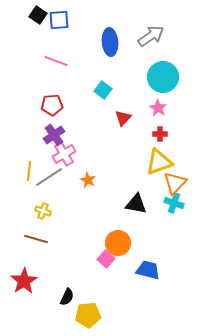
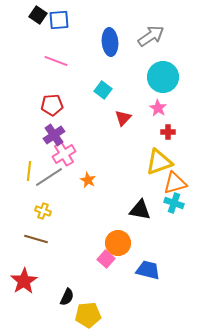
red cross: moved 8 px right, 2 px up
orange triangle: rotated 30 degrees clockwise
black triangle: moved 4 px right, 6 px down
